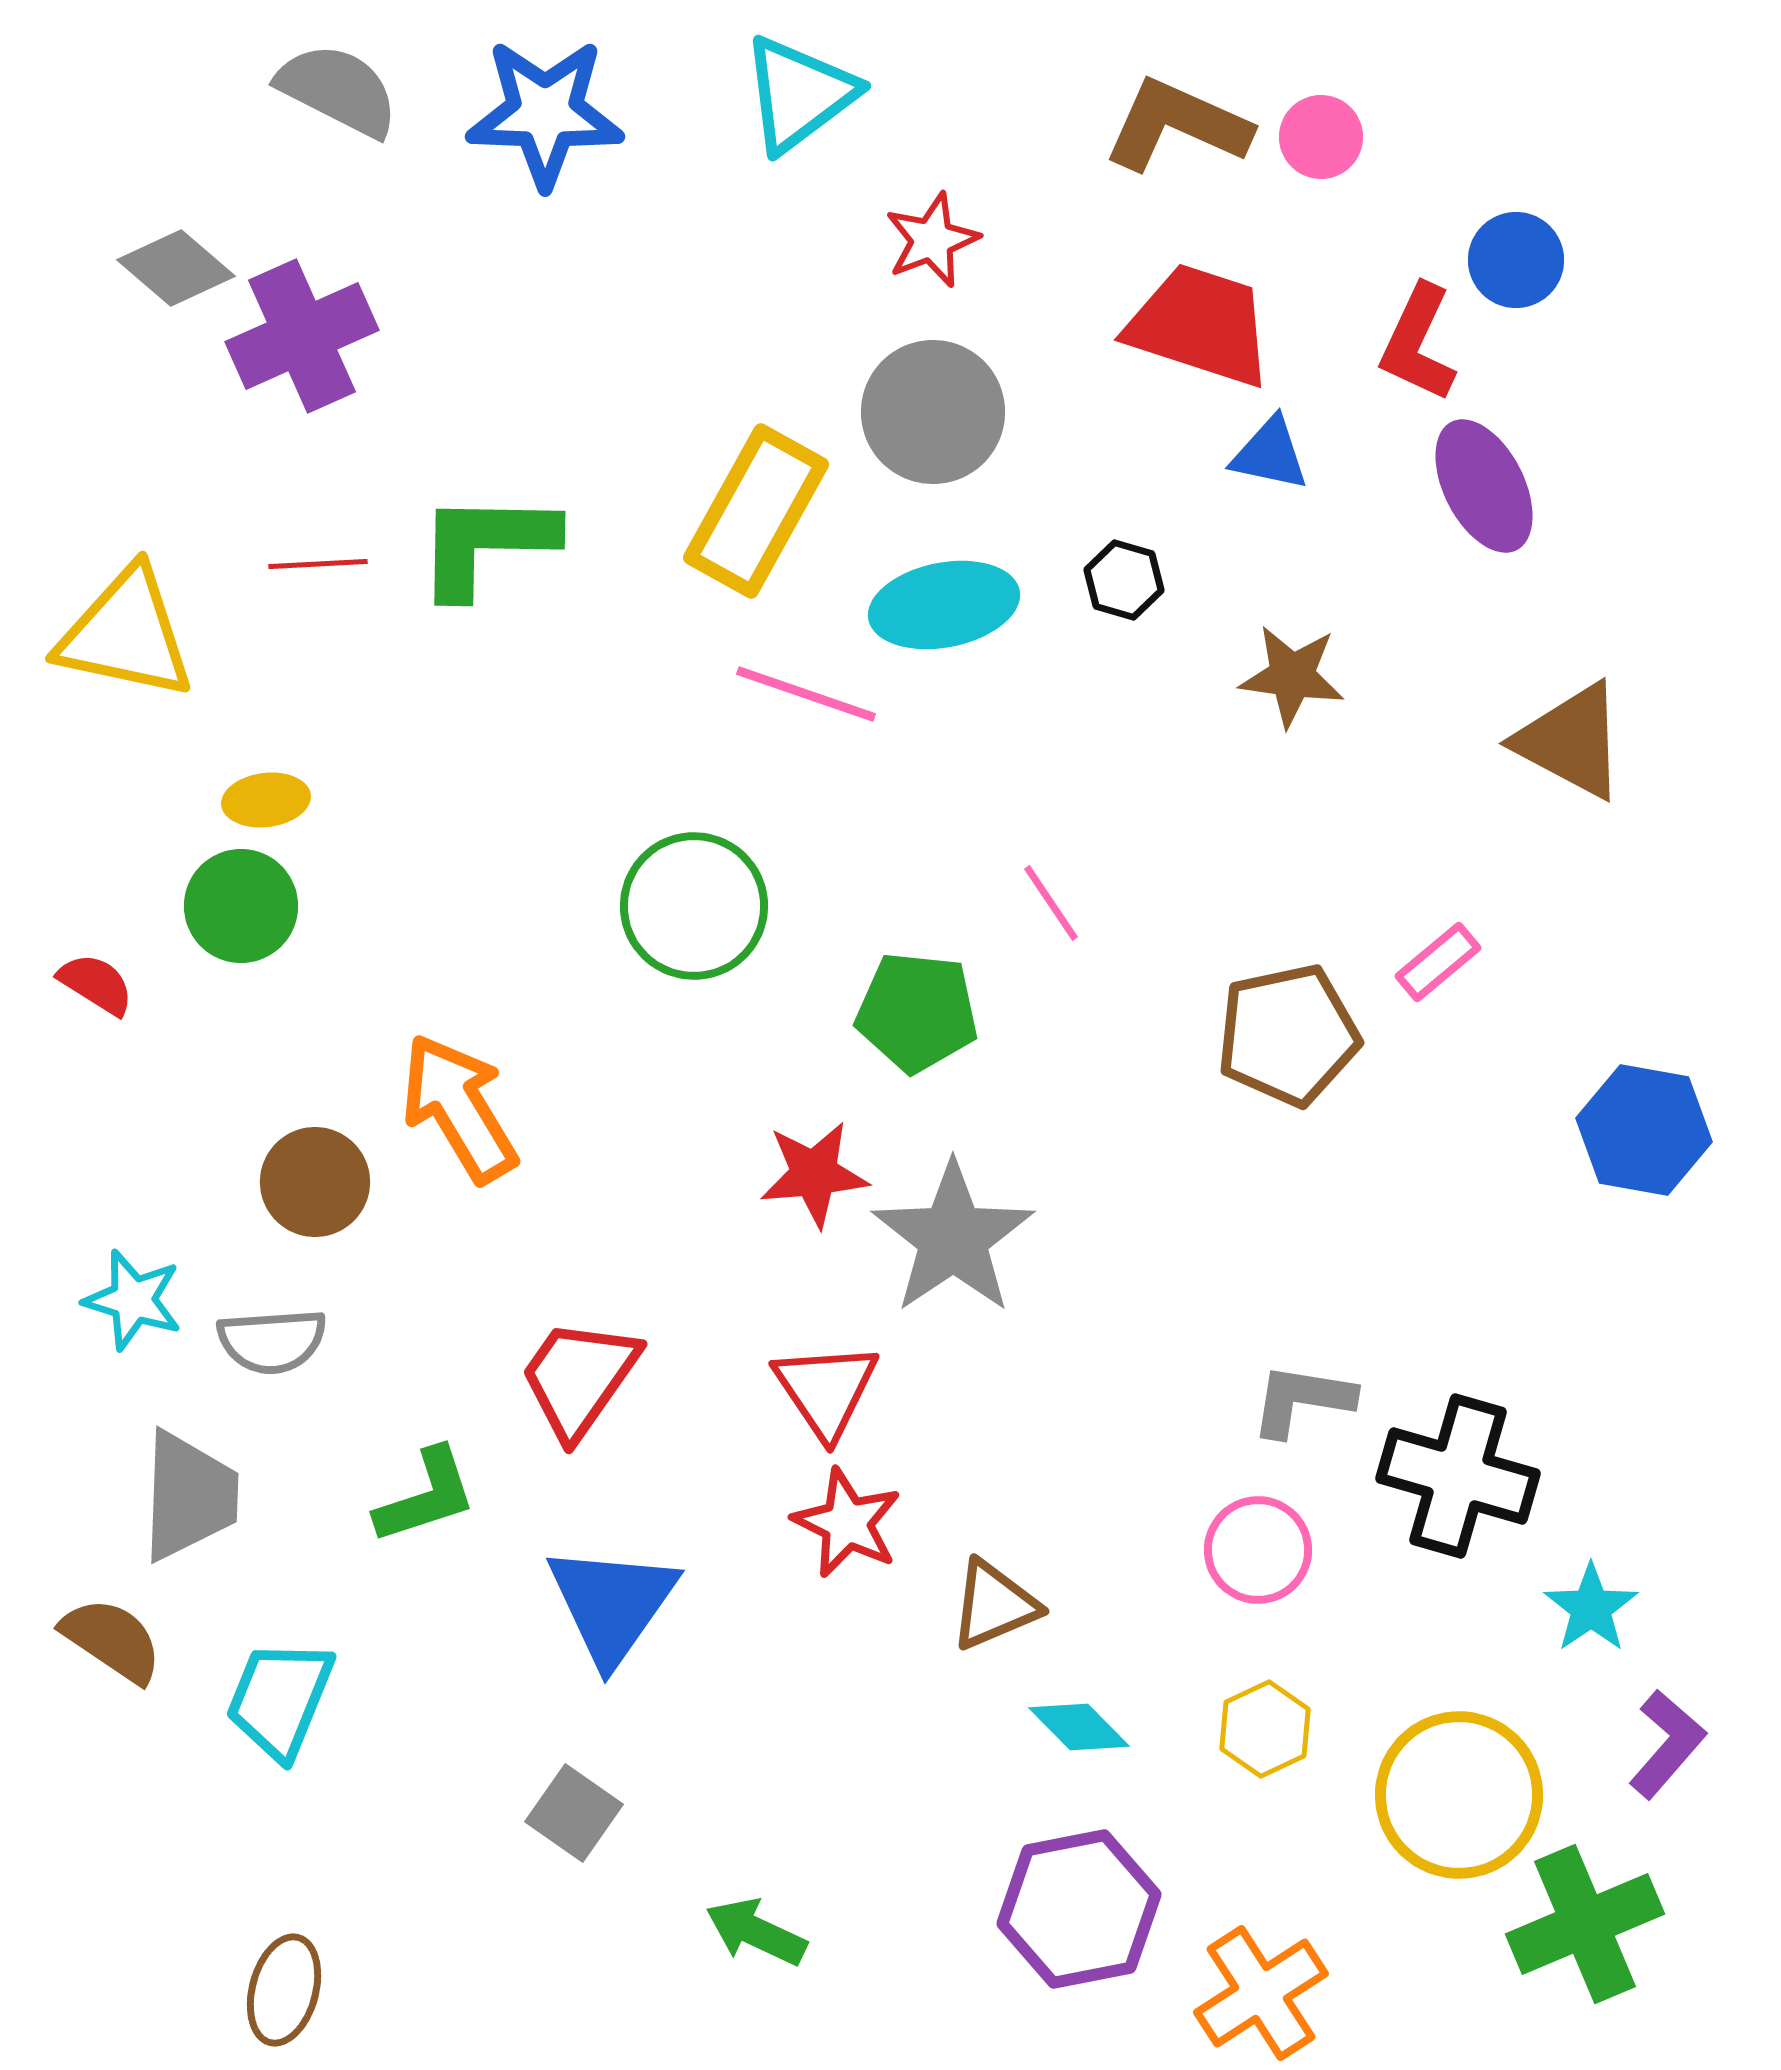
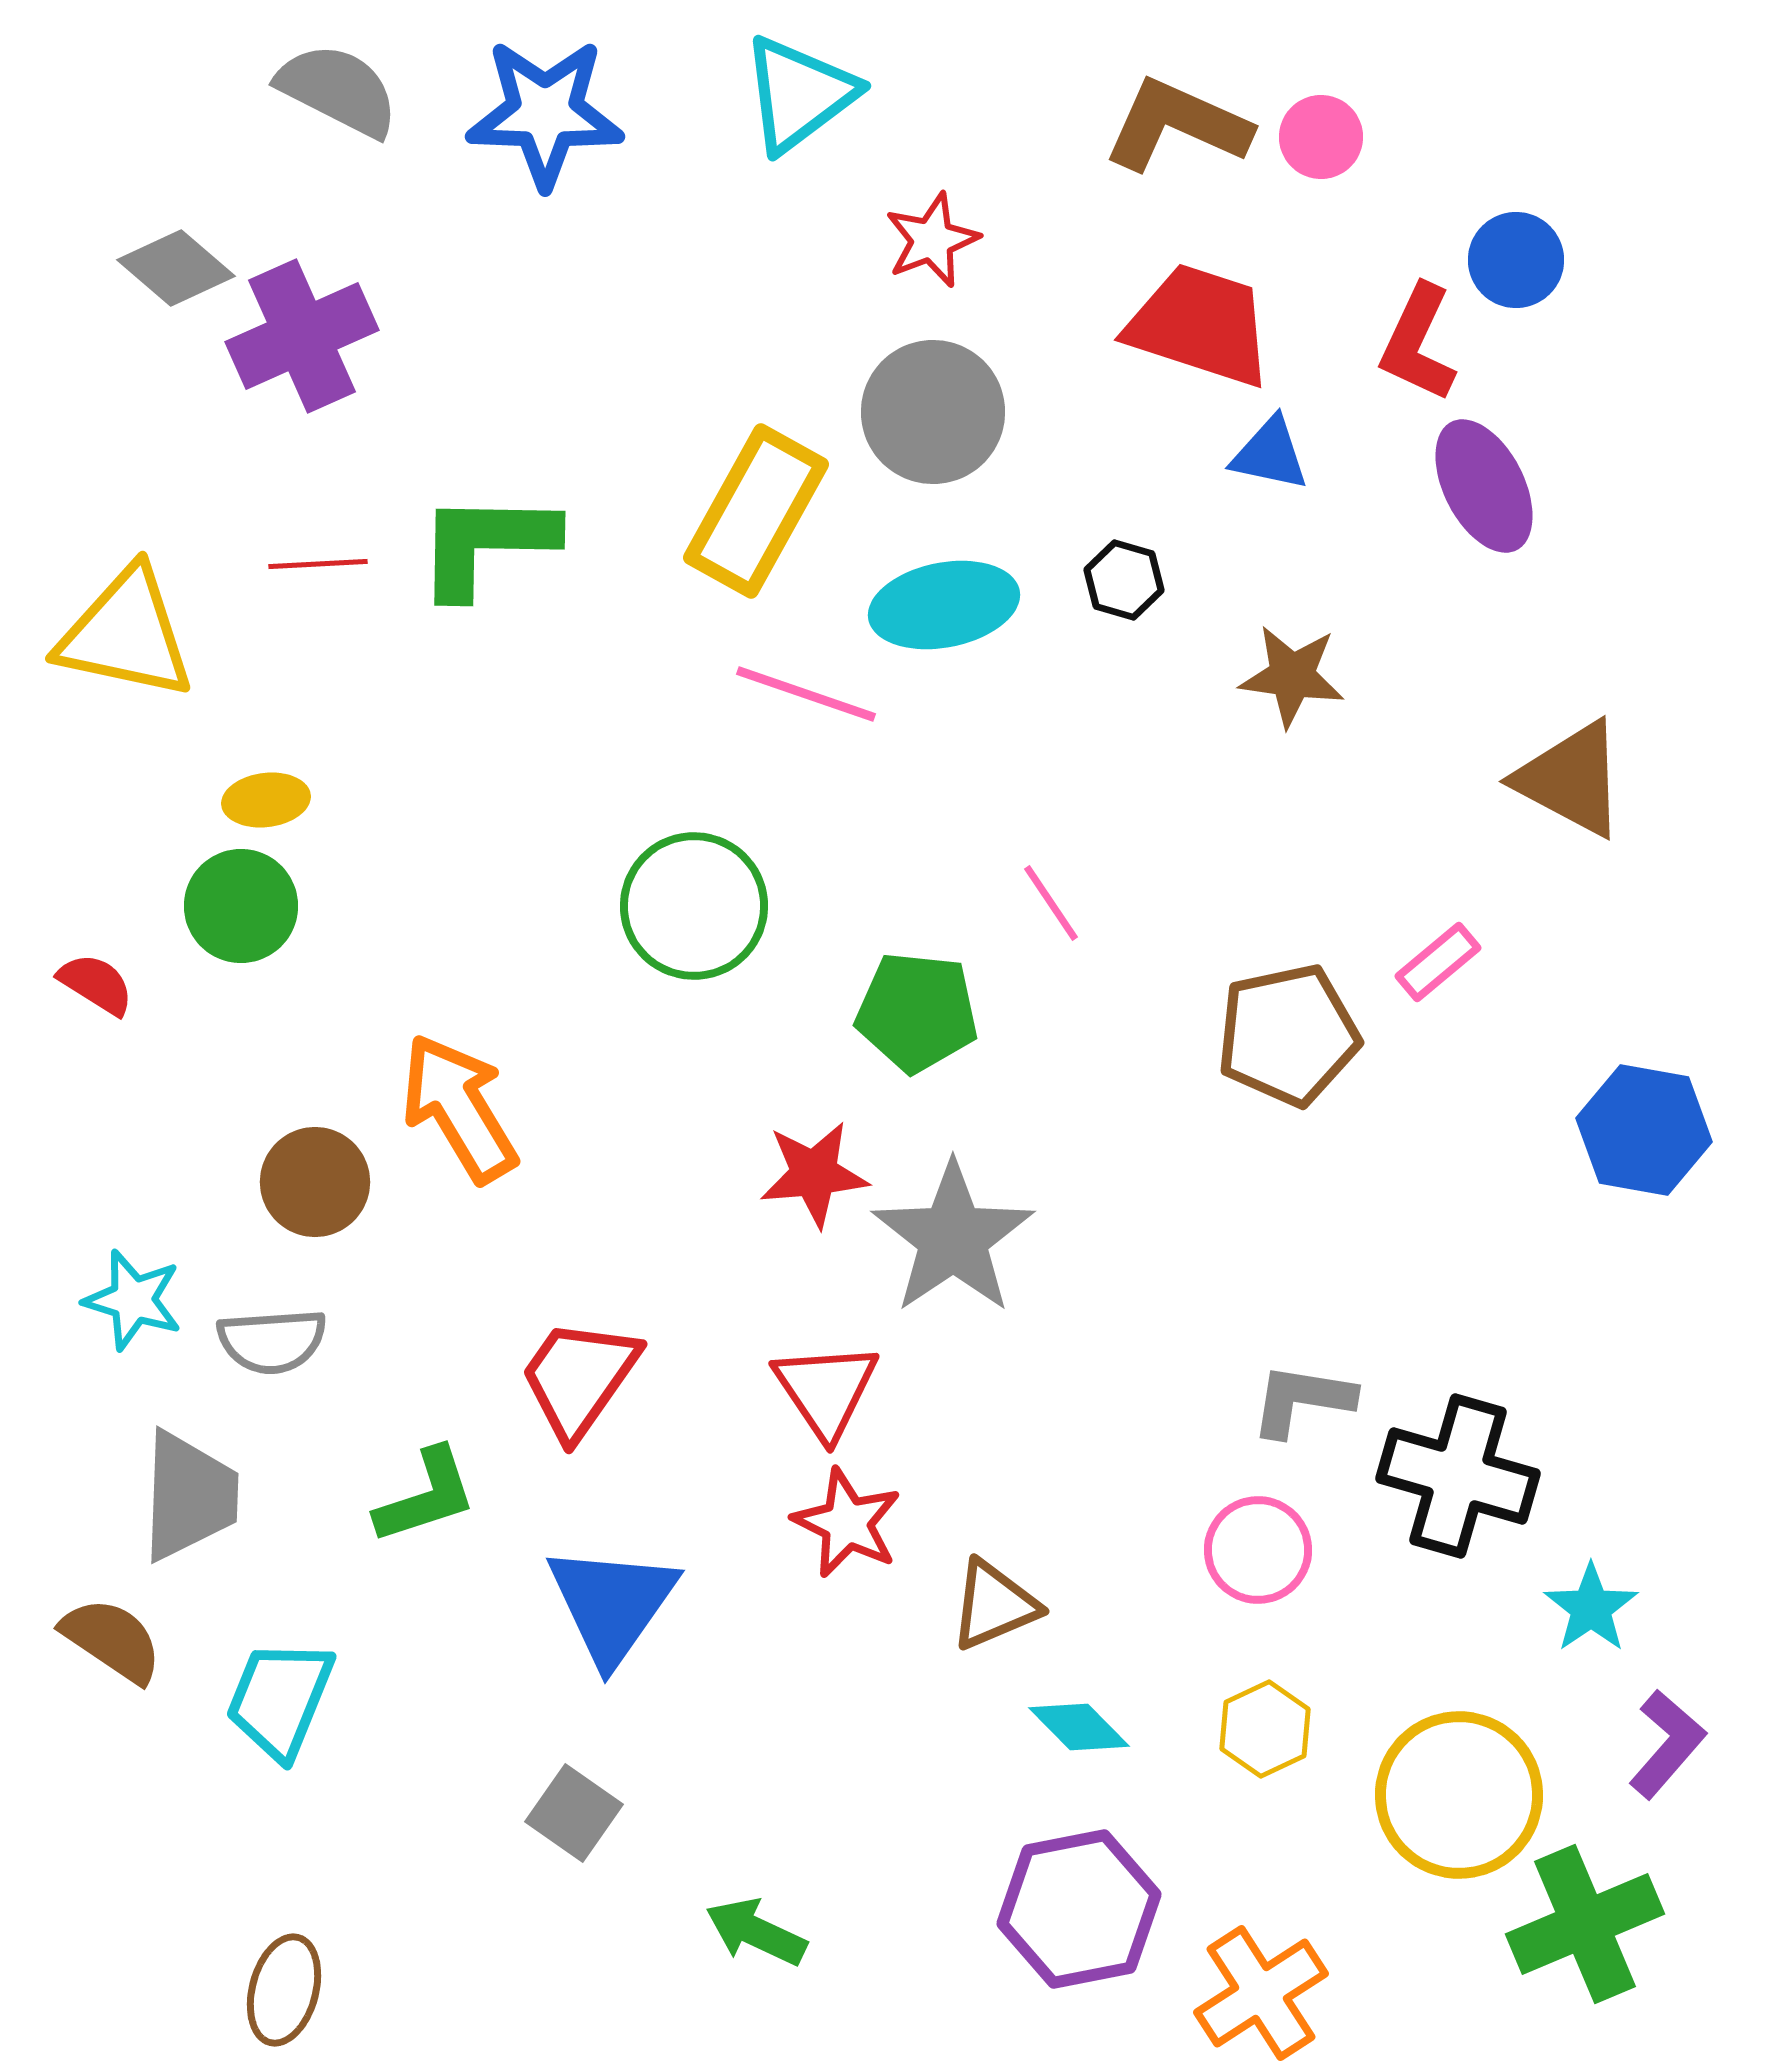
brown triangle at (1571, 741): moved 38 px down
